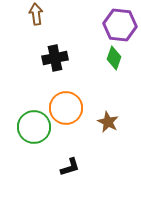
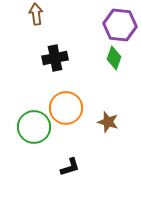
brown star: rotated 10 degrees counterclockwise
